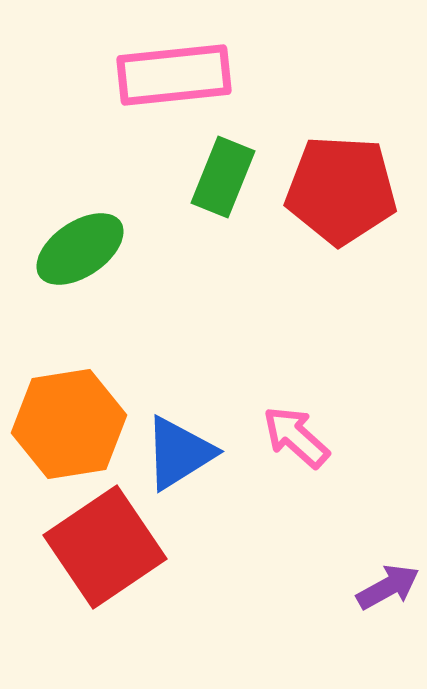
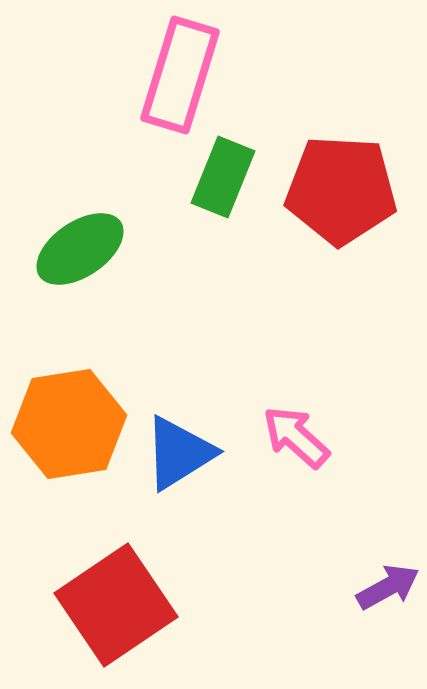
pink rectangle: moved 6 px right; rotated 67 degrees counterclockwise
red square: moved 11 px right, 58 px down
